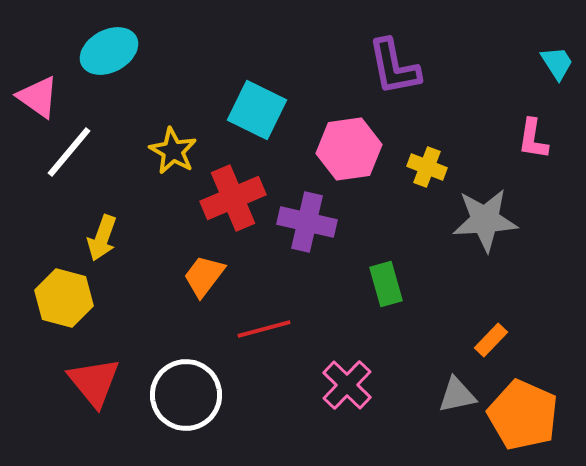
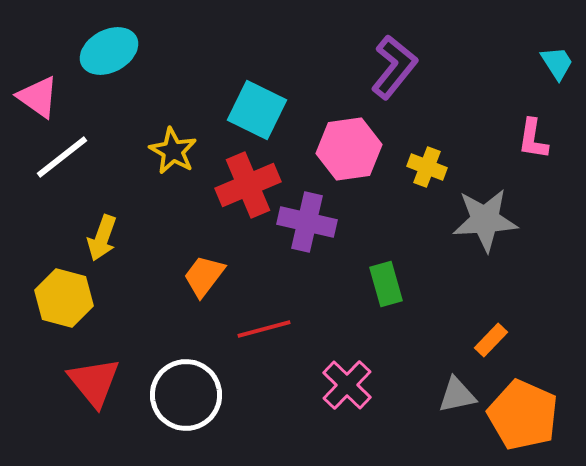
purple L-shape: rotated 130 degrees counterclockwise
white line: moved 7 px left, 5 px down; rotated 12 degrees clockwise
red cross: moved 15 px right, 13 px up
